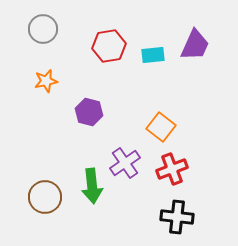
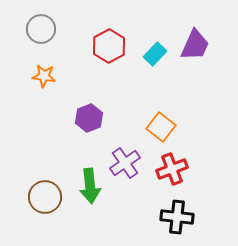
gray circle: moved 2 px left
red hexagon: rotated 20 degrees counterclockwise
cyan rectangle: moved 2 px right, 1 px up; rotated 40 degrees counterclockwise
orange star: moved 2 px left, 5 px up; rotated 20 degrees clockwise
purple hexagon: moved 6 px down; rotated 24 degrees clockwise
green arrow: moved 2 px left
